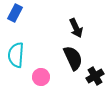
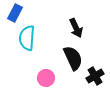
cyan semicircle: moved 11 px right, 17 px up
pink circle: moved 5 px right, 1 px down
